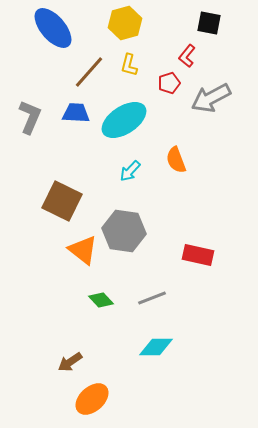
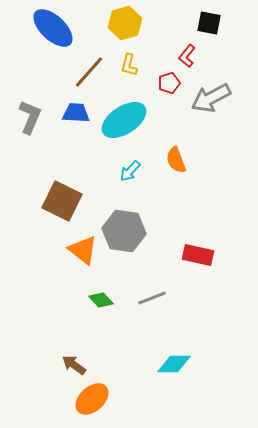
blue ellipse: rotated 6 degrees counterclockwise
cyan diamond: moved 18 px right, 17 px down
brown arrow: moved 4 px right, 3 px down; rotated 70 degrees clockwise
